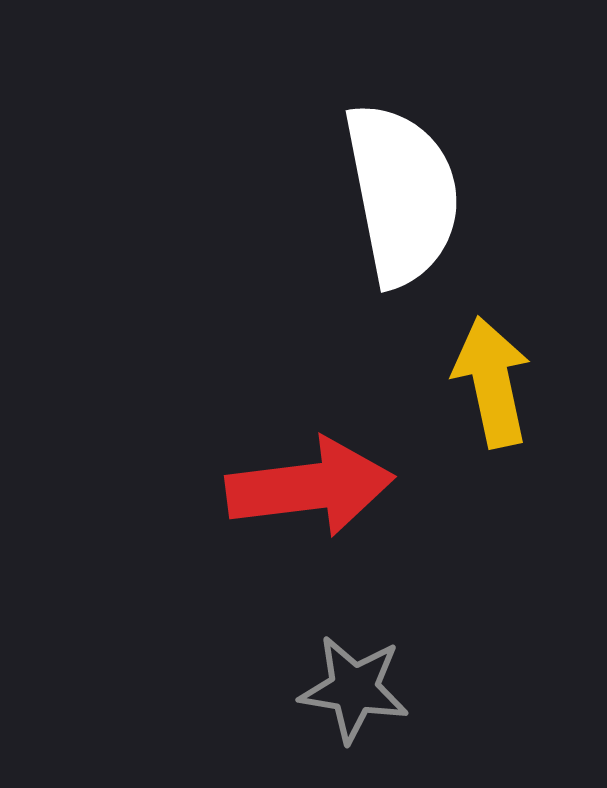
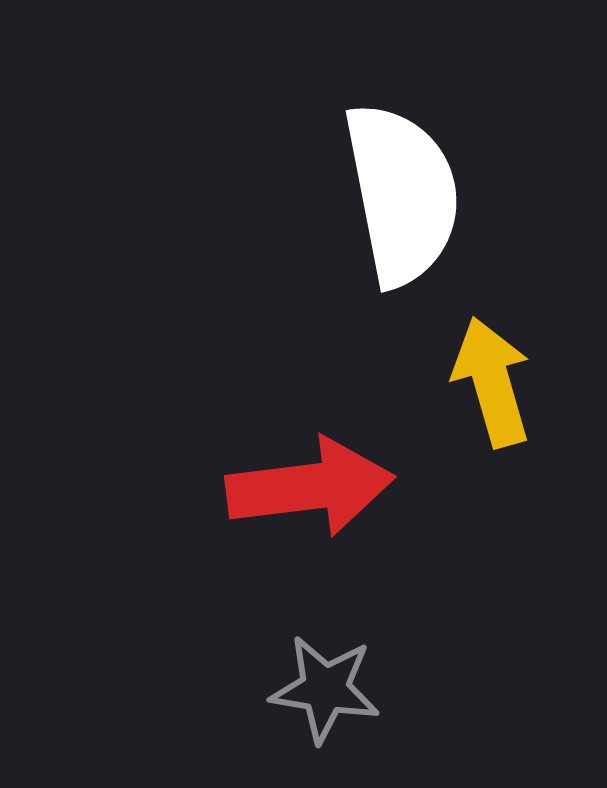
yellow arrow: rotated 4 degrees counterclockwise
gray star: moved 29 px left
